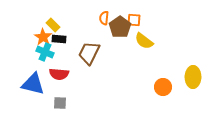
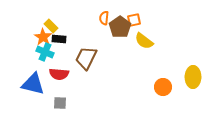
orange square: rotated 16 degrees counterclockwise
yellow rectangle: moved 2 px left, 1 px down
brown trapezoid: moved 3 px left, 5 px down
